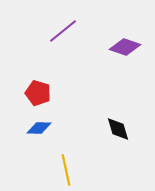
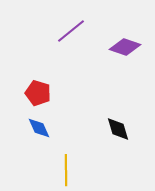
purple line: moved 8 px right
blue diamond: rotated 65 degrees clockwise
yellow line: rotated 12 degrees clockwise
